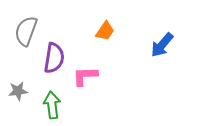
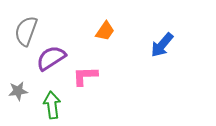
purple semicircle: moved 3 px left; rotated 132 degrees counterclockwise
